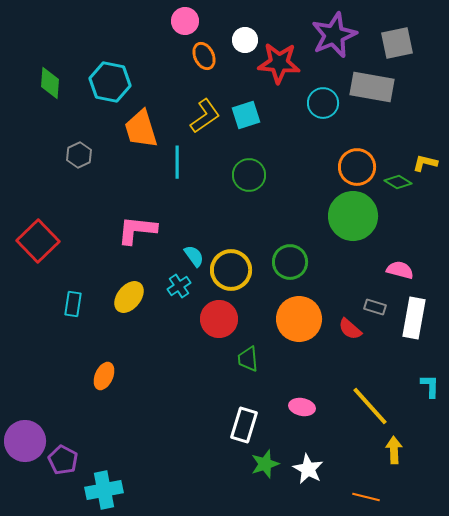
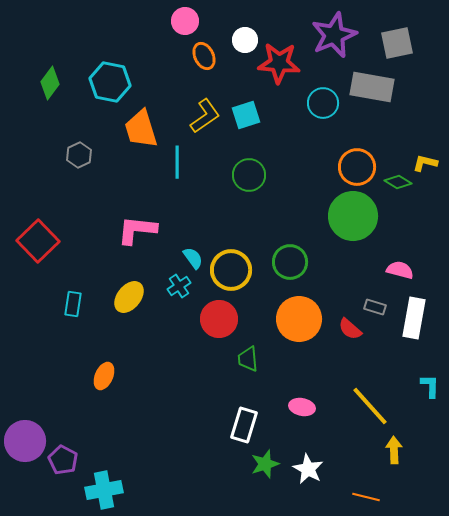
green diamond at (50, 83): rotated 32 degrees clockwise
cyan semicircle at (194, 256): moved 1 px left, 2 px down
